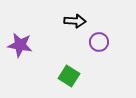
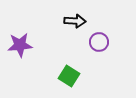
purple star: rotated 15 degrees counterclockwise
